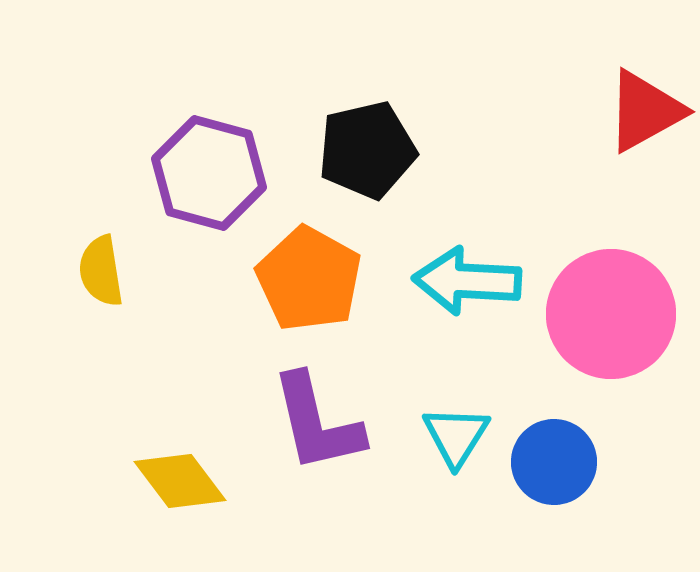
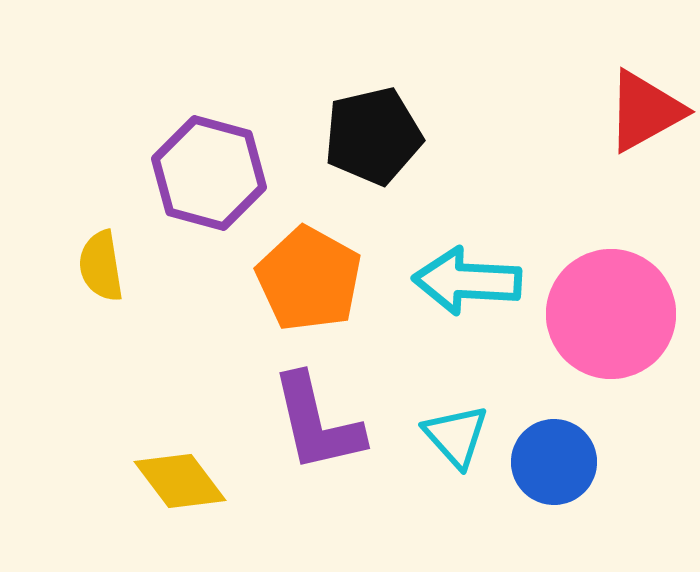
black pentagon: moved 6 px right, 14 px up
yellow semicircle: moved 5 px up
cyan triangle: rotated 14 degrees counterclockwise
